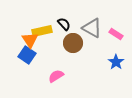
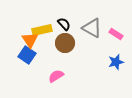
yellow rectangle: moved 1 px up
brown circle: moved 8 px left
blue star: rotated 21 degrees clockwise
